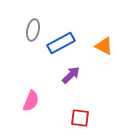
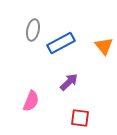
orange triangle: rotated 24 degrees clockwise
purple arrow: moved 2 px left, 7 px down
